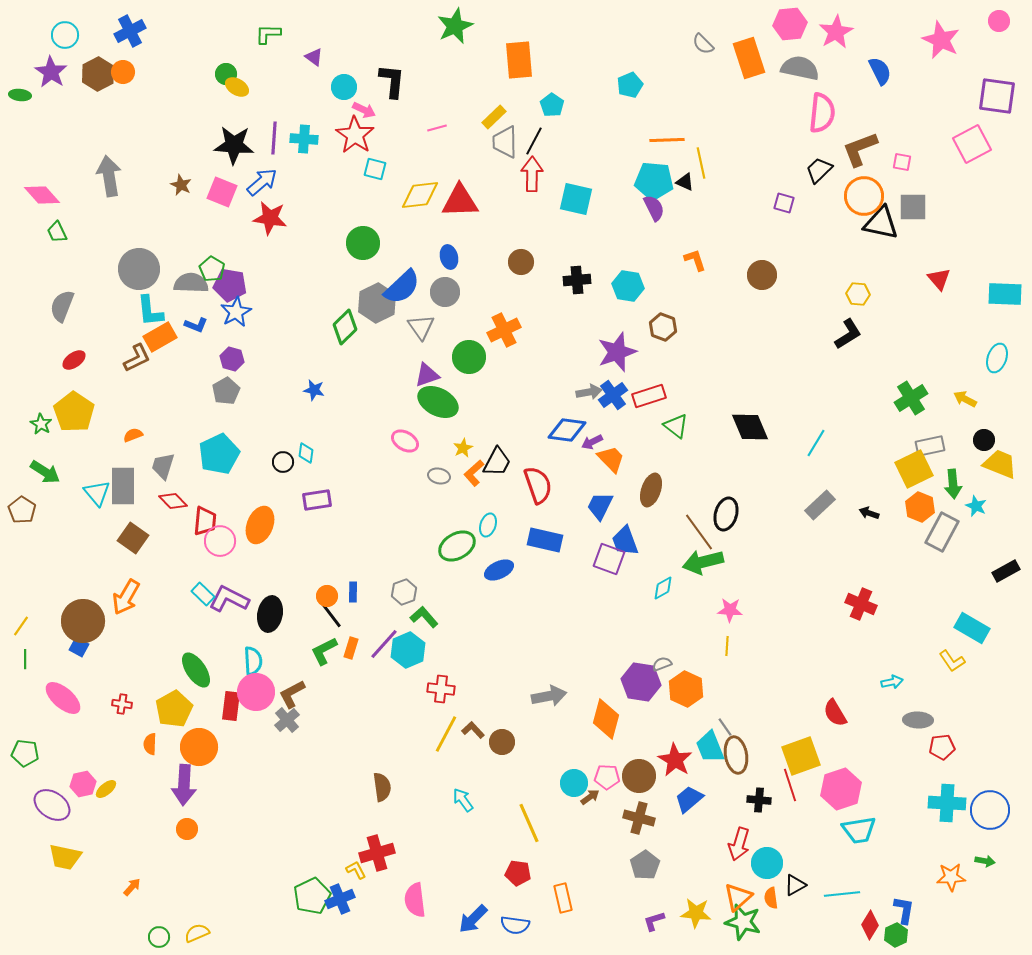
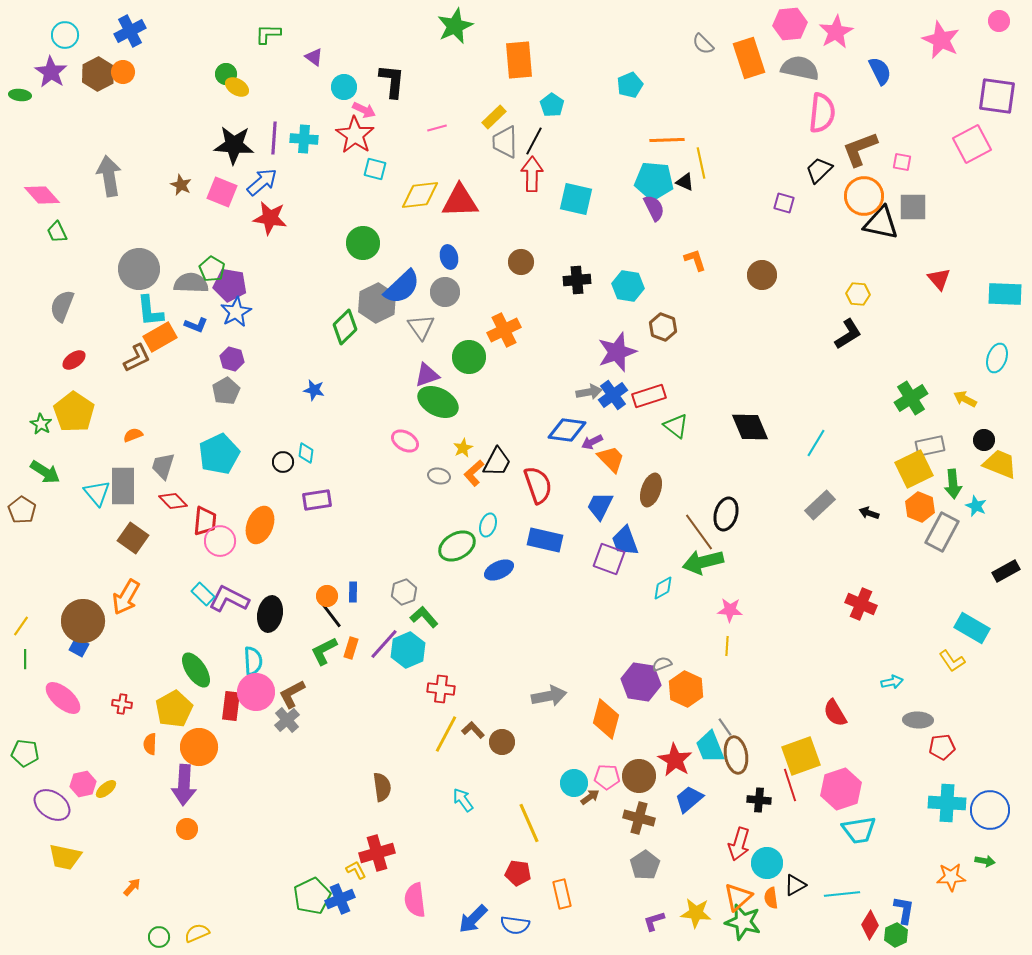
orange rectangle at (563, 898): moved 1 px left, 4 px up
